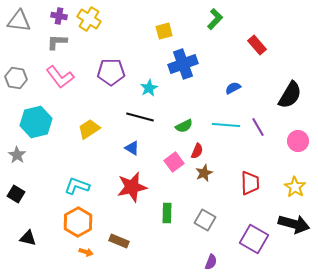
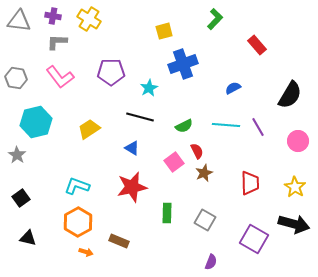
purple cross: moved 6 px left
red semicircle: rotated 49 degrees counterclockwise
black square: moved 5 px right, 4 px down; rotated 24 degrees clockwise
